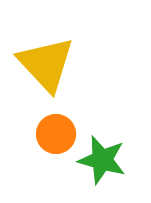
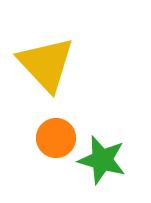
orange circle: moved 4 px down
